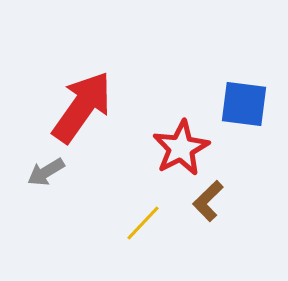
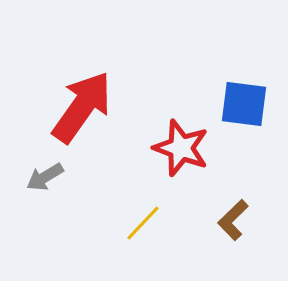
red star: rotated 24 degrees counterclockwise
gray arrow: moved 1 px left, 5 px down
brown L-shape: moved 25 px right, 19 px down
